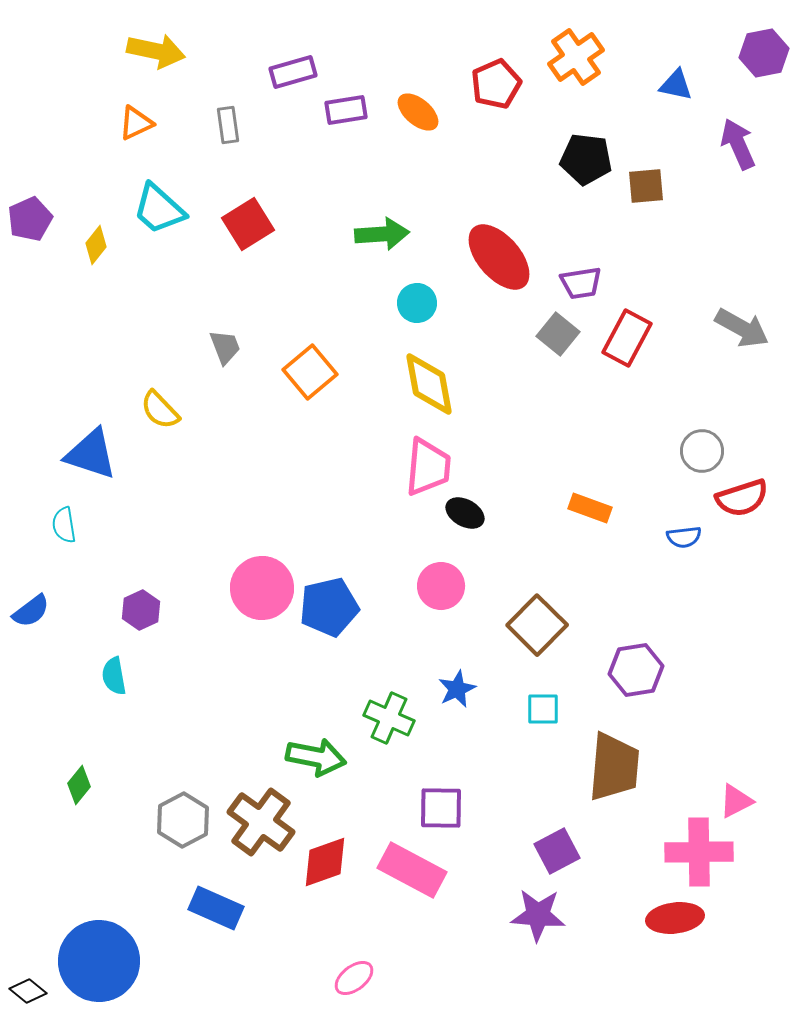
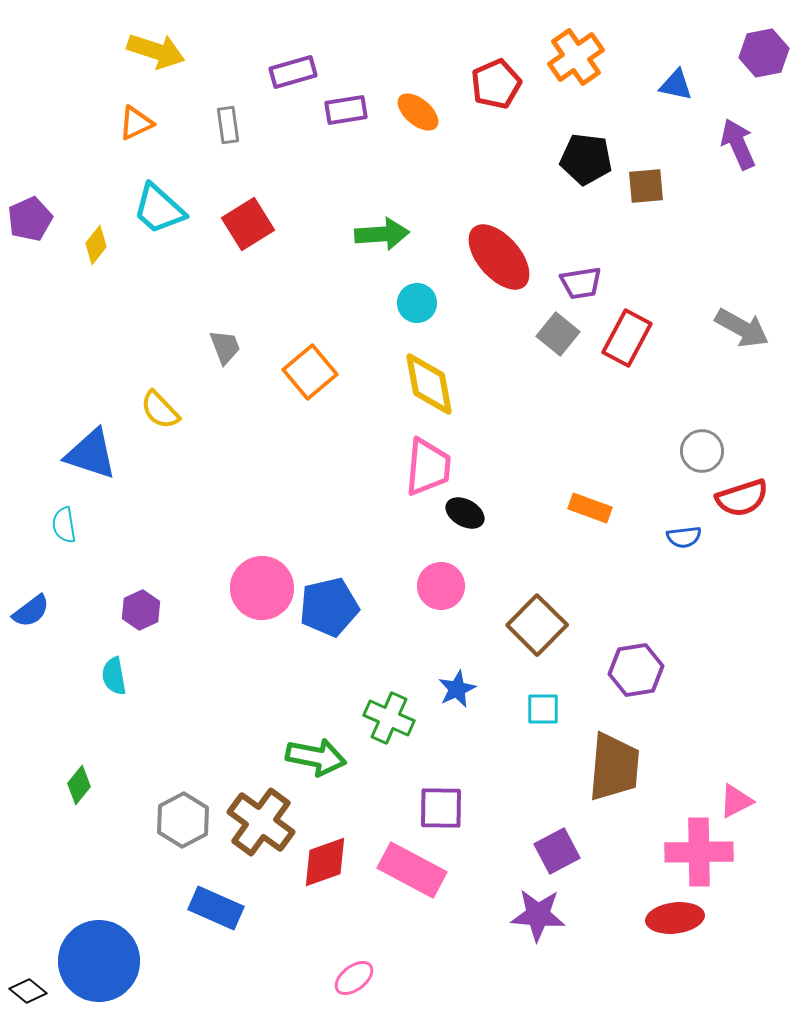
yellow arrow at (156, 51): rotated 6 degrees clockwise
